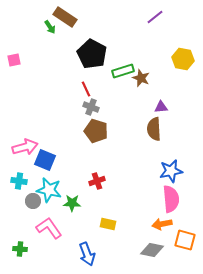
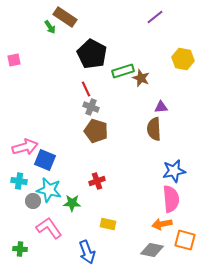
blue star: moved 3 px right
blue arrow: moved 2 px up
